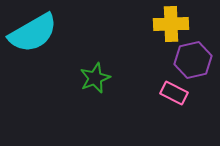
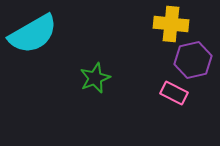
yellow cross: rotated 8 degrees clockwise
cyan semicircle: moved 1 px down
